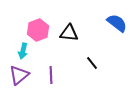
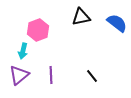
black triangle: moved 12 px right, 16 px up; rotated 18 degrees counterclockwise
black line: moved 13 px down
